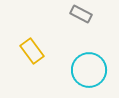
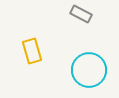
yellow rectangle: rotated 20 degrees clockwise
